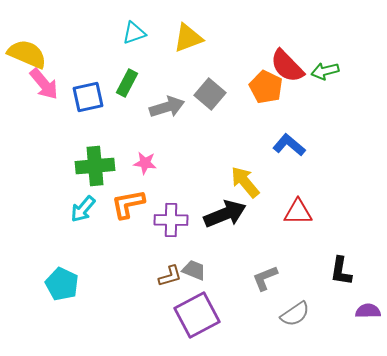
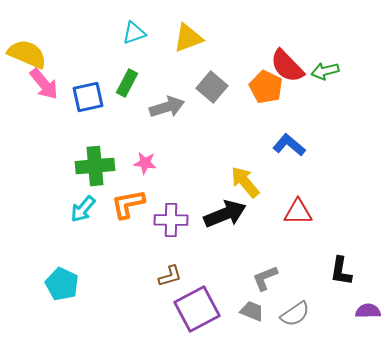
gray square: moved 2 px right, 7 px up
gray trapezoid: moved 58 px right, 41 px down
purple square: moved 6 px up
